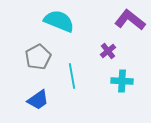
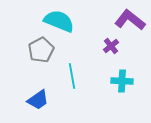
purple cross: moved 3 px right, 5 px up
gray pentagon: moved 3 px right, 7 px up
